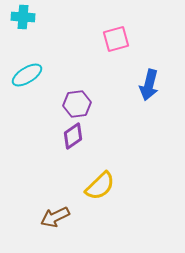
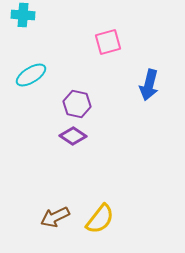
cyan cross: moved 2 px up
pink square: moved 8 px left, 3 px down
cyan ellipse: moved 4 px right
purple hexagon: rotated 20 degrees clockwise
purple diamond: rotated 68 degrees clockwise
yellow semicircle: moved 33 px down; rotated 8 degrees counterclockwise
